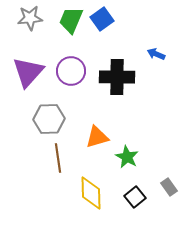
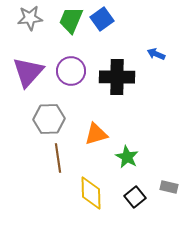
orange triangle: moved 1 px left, 3 px up
gray rectangle: rotated 42 degrees counterclockwise
